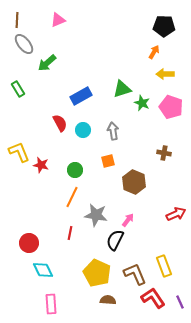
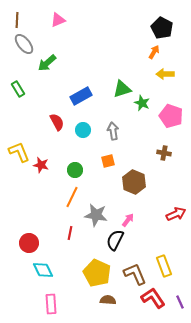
black pentagon: moved 2 px left, 2 px down; rotated 25 degrees clockwise
pink pentagon: moved 9 px down
red semicircle: moved 3 px left, 1 px up
